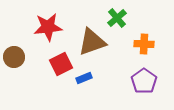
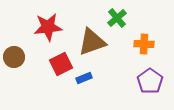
purple pentagon: moved 6 px right
